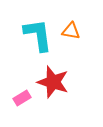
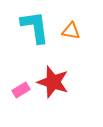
cyan L-shape: moved 3 px left, 8 px up
pink rectangle: moved 1 px left, 8 px up
